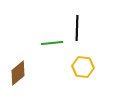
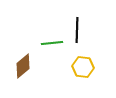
black line: moved 2 px down
brown diamond: moved 5 px right, 7 px up
